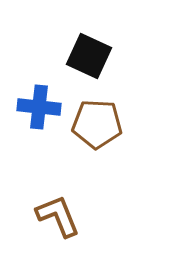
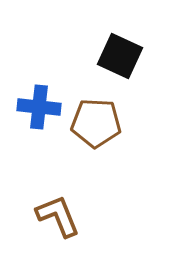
black square: moved 31 px right
brown pentagon: moved 1 px left, 1 px up
